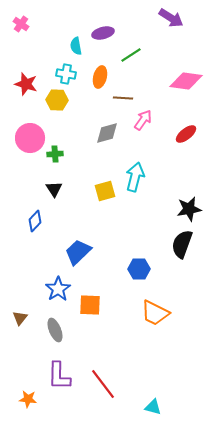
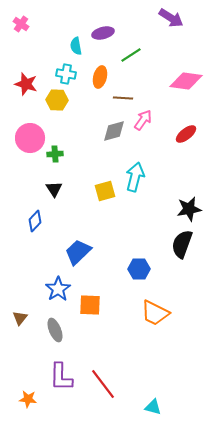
gray diamond: moved 7 px right, 2 px up
purple L-shape: moved 2 px right, 1 px down
